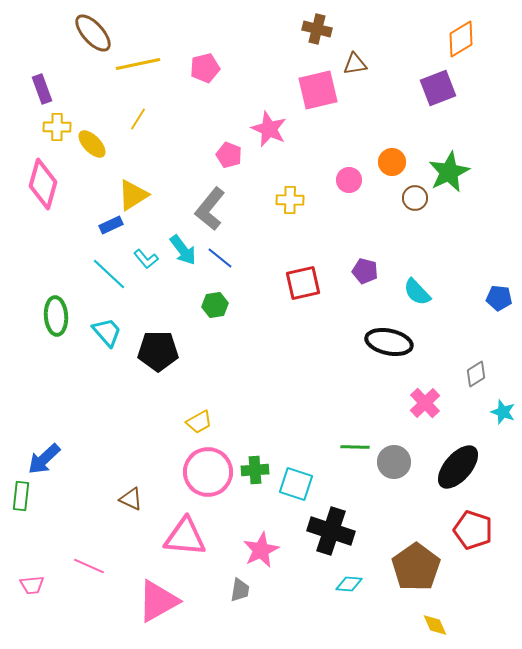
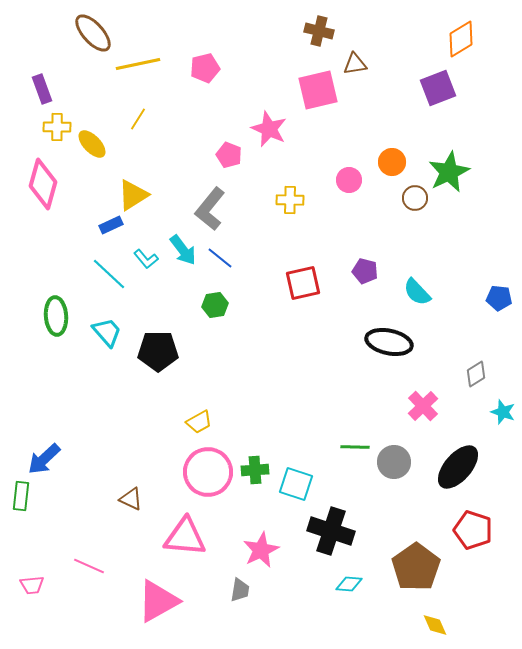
brown cross at (317, 29): moved 2 px right, 2 px down
pink cross at (425, 403): moved 2 px left, 3 px down
